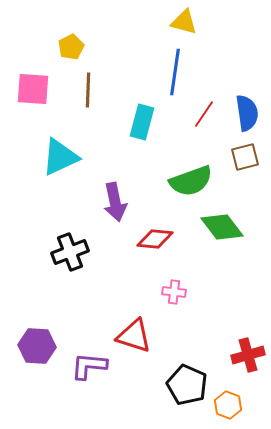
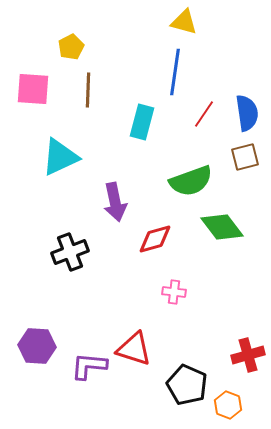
red diamond: rotated 21 degrees counterclockwise
red triangle: moved 13 px down
